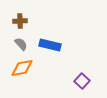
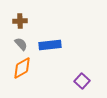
blue rectangle: rotated 20 degrees counterclockwise
orange diamond: rotated 20 degrees counterclockwise
